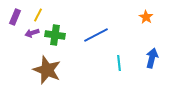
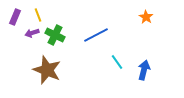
yellow line: rotated 48 degrees counterclockwise
green cross: rotated 18 degrees clockwise
blue arrow: moved 8 px left, 12 px down
cyan line: moved 2 px left, 1 px up; rotated 28 degrees counterclockwise
